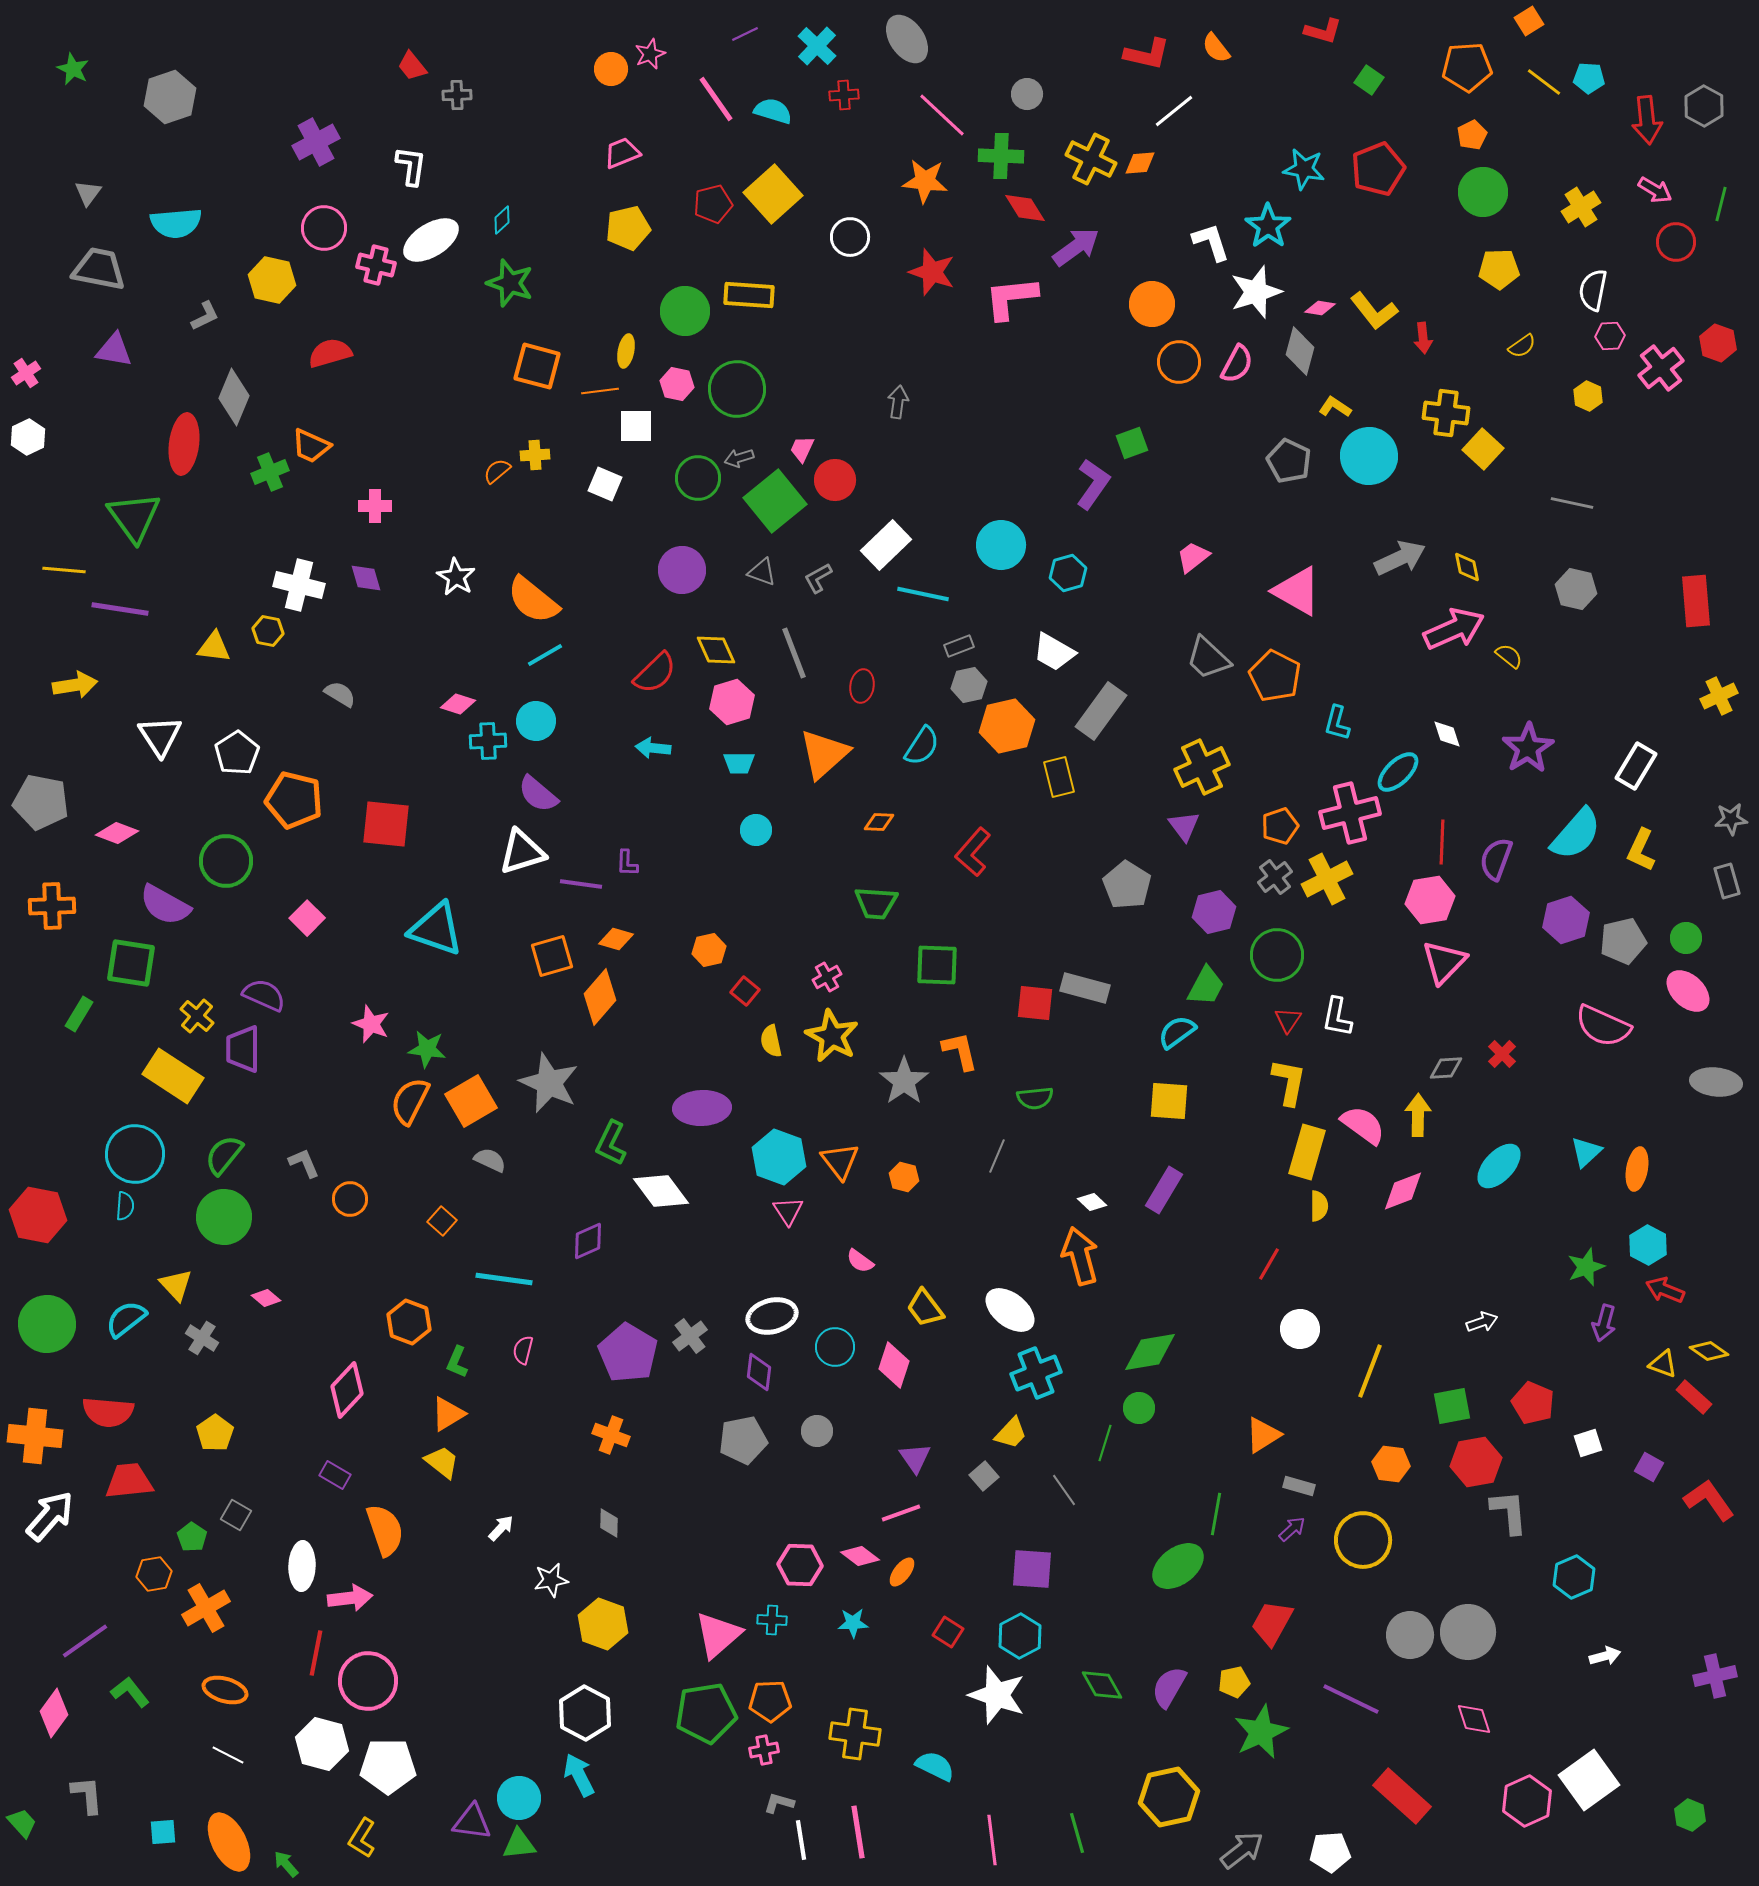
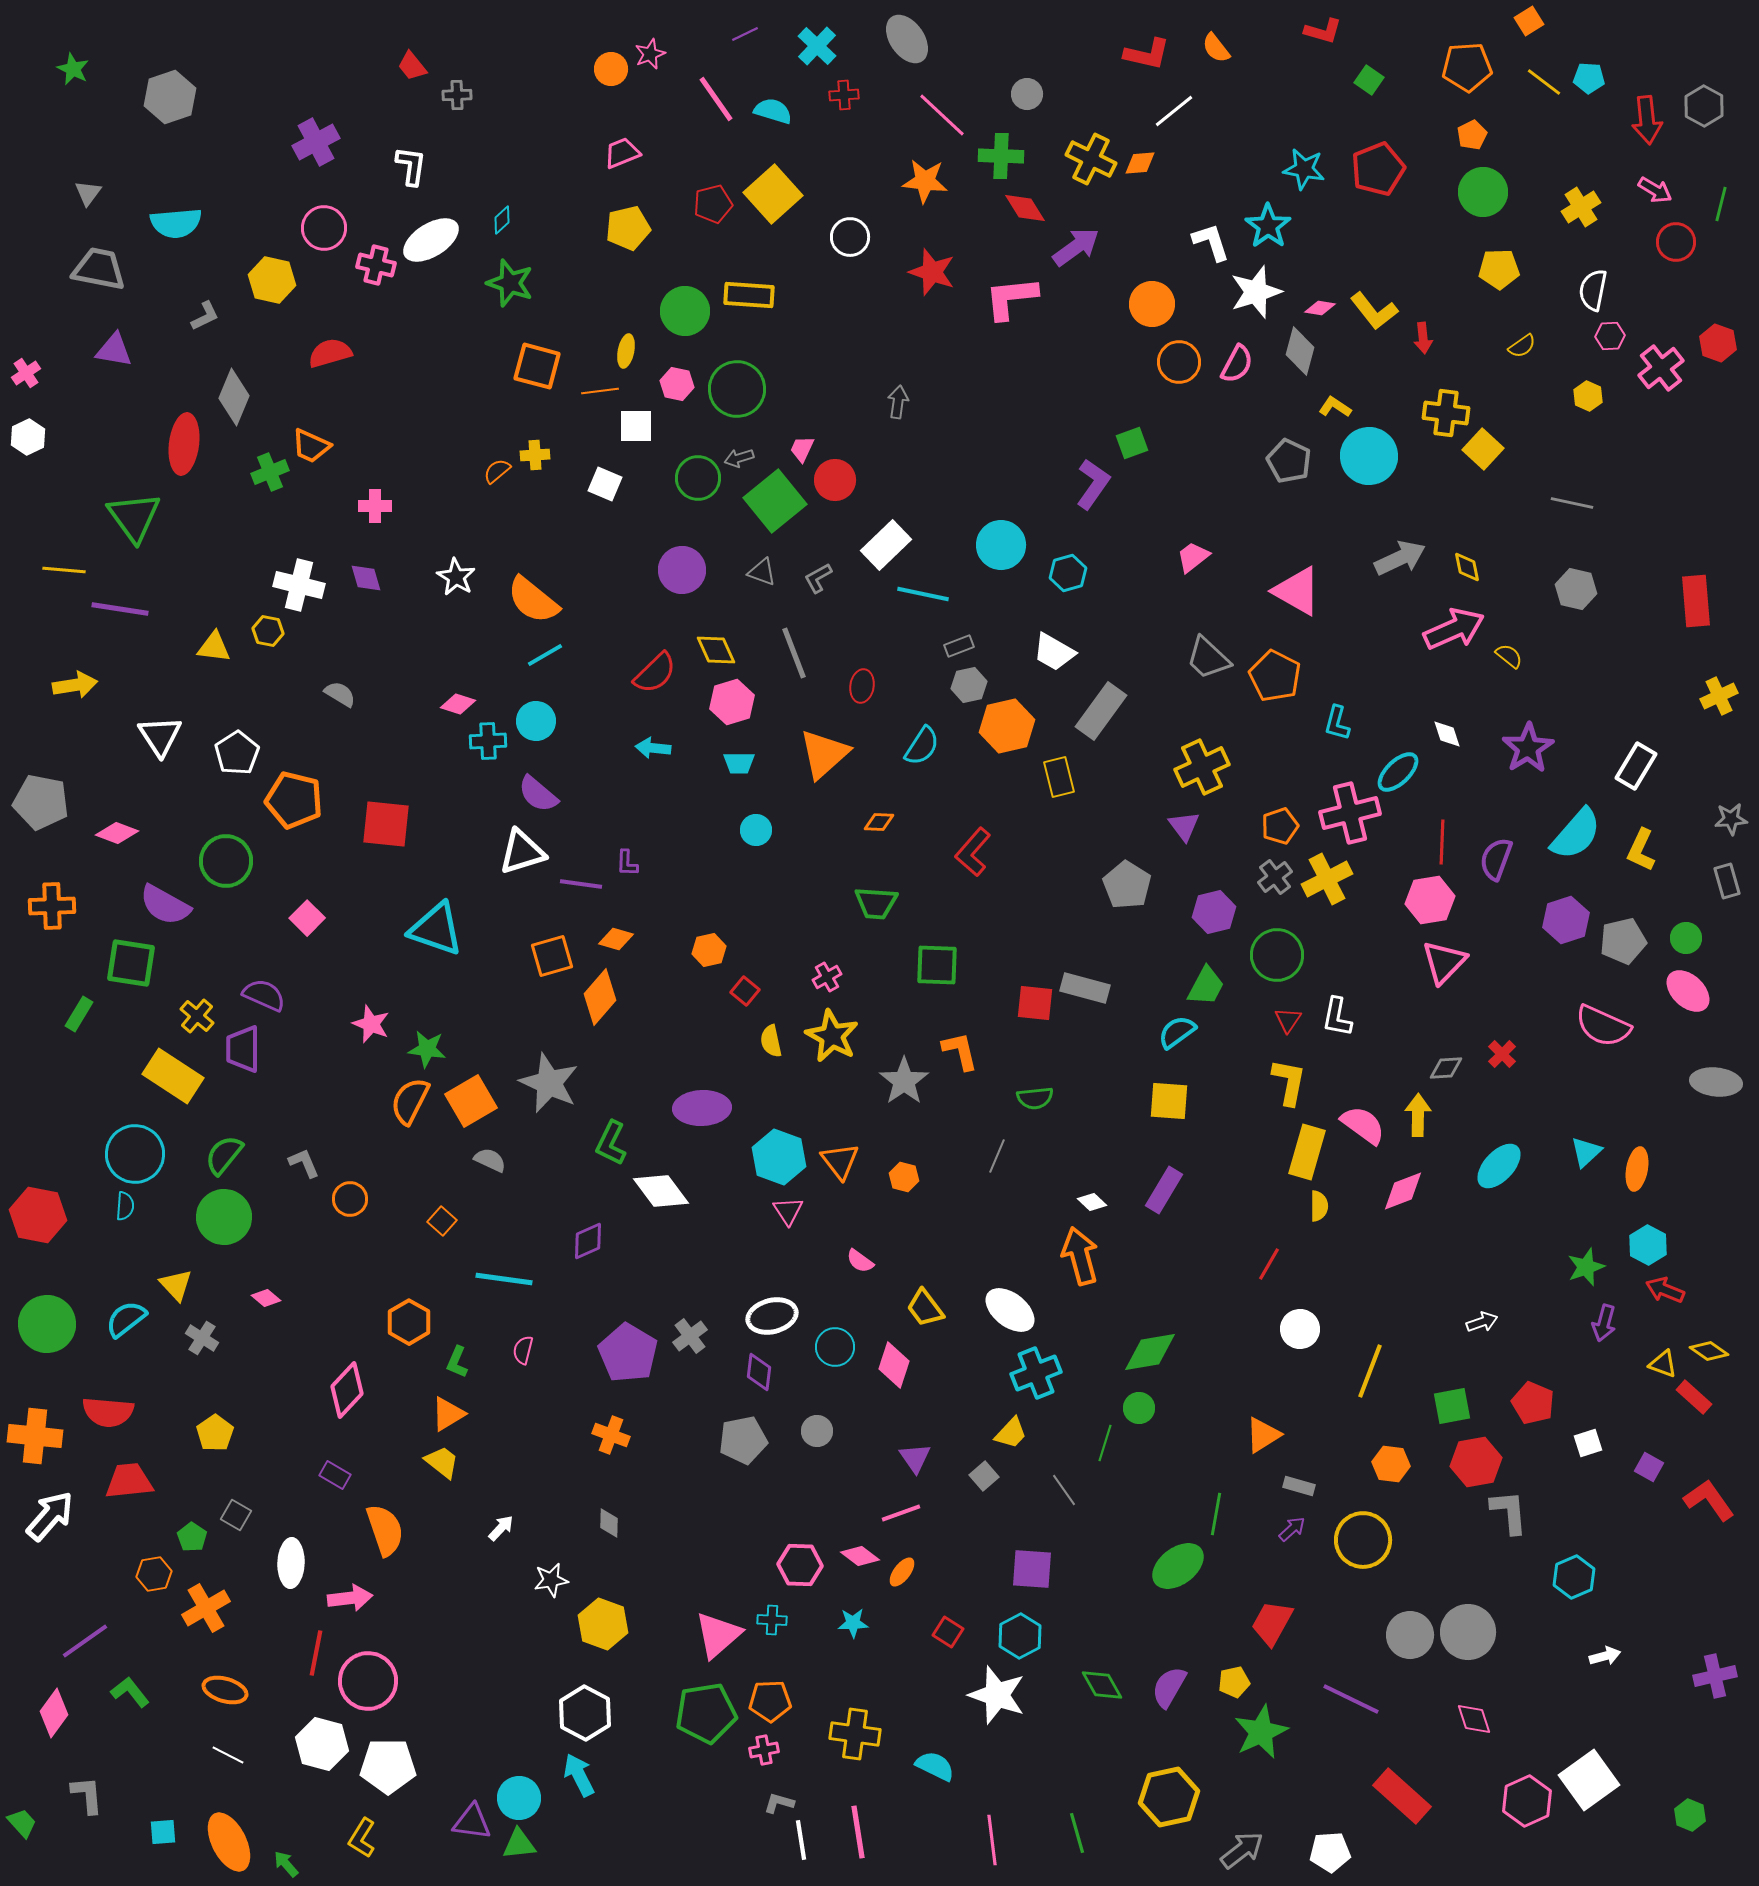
orange hexagon at (409, 1322): rotated 9 degrees clockwise
white ellipse at (302, 1566): moved 11 px left, 3 px up
